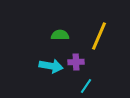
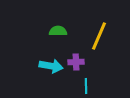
green semicircle: moved 2 px left, 4 px up
cyan line: rotated 35 degrees counterclockwise
